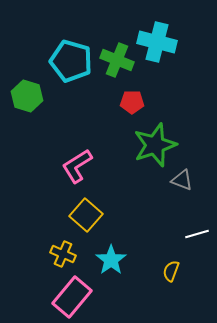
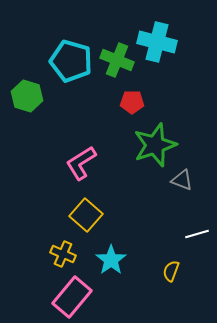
pink L-shape: moved 4 px right, 3 px up
